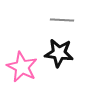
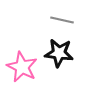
gray line: rotated 10 degrees clockwise
